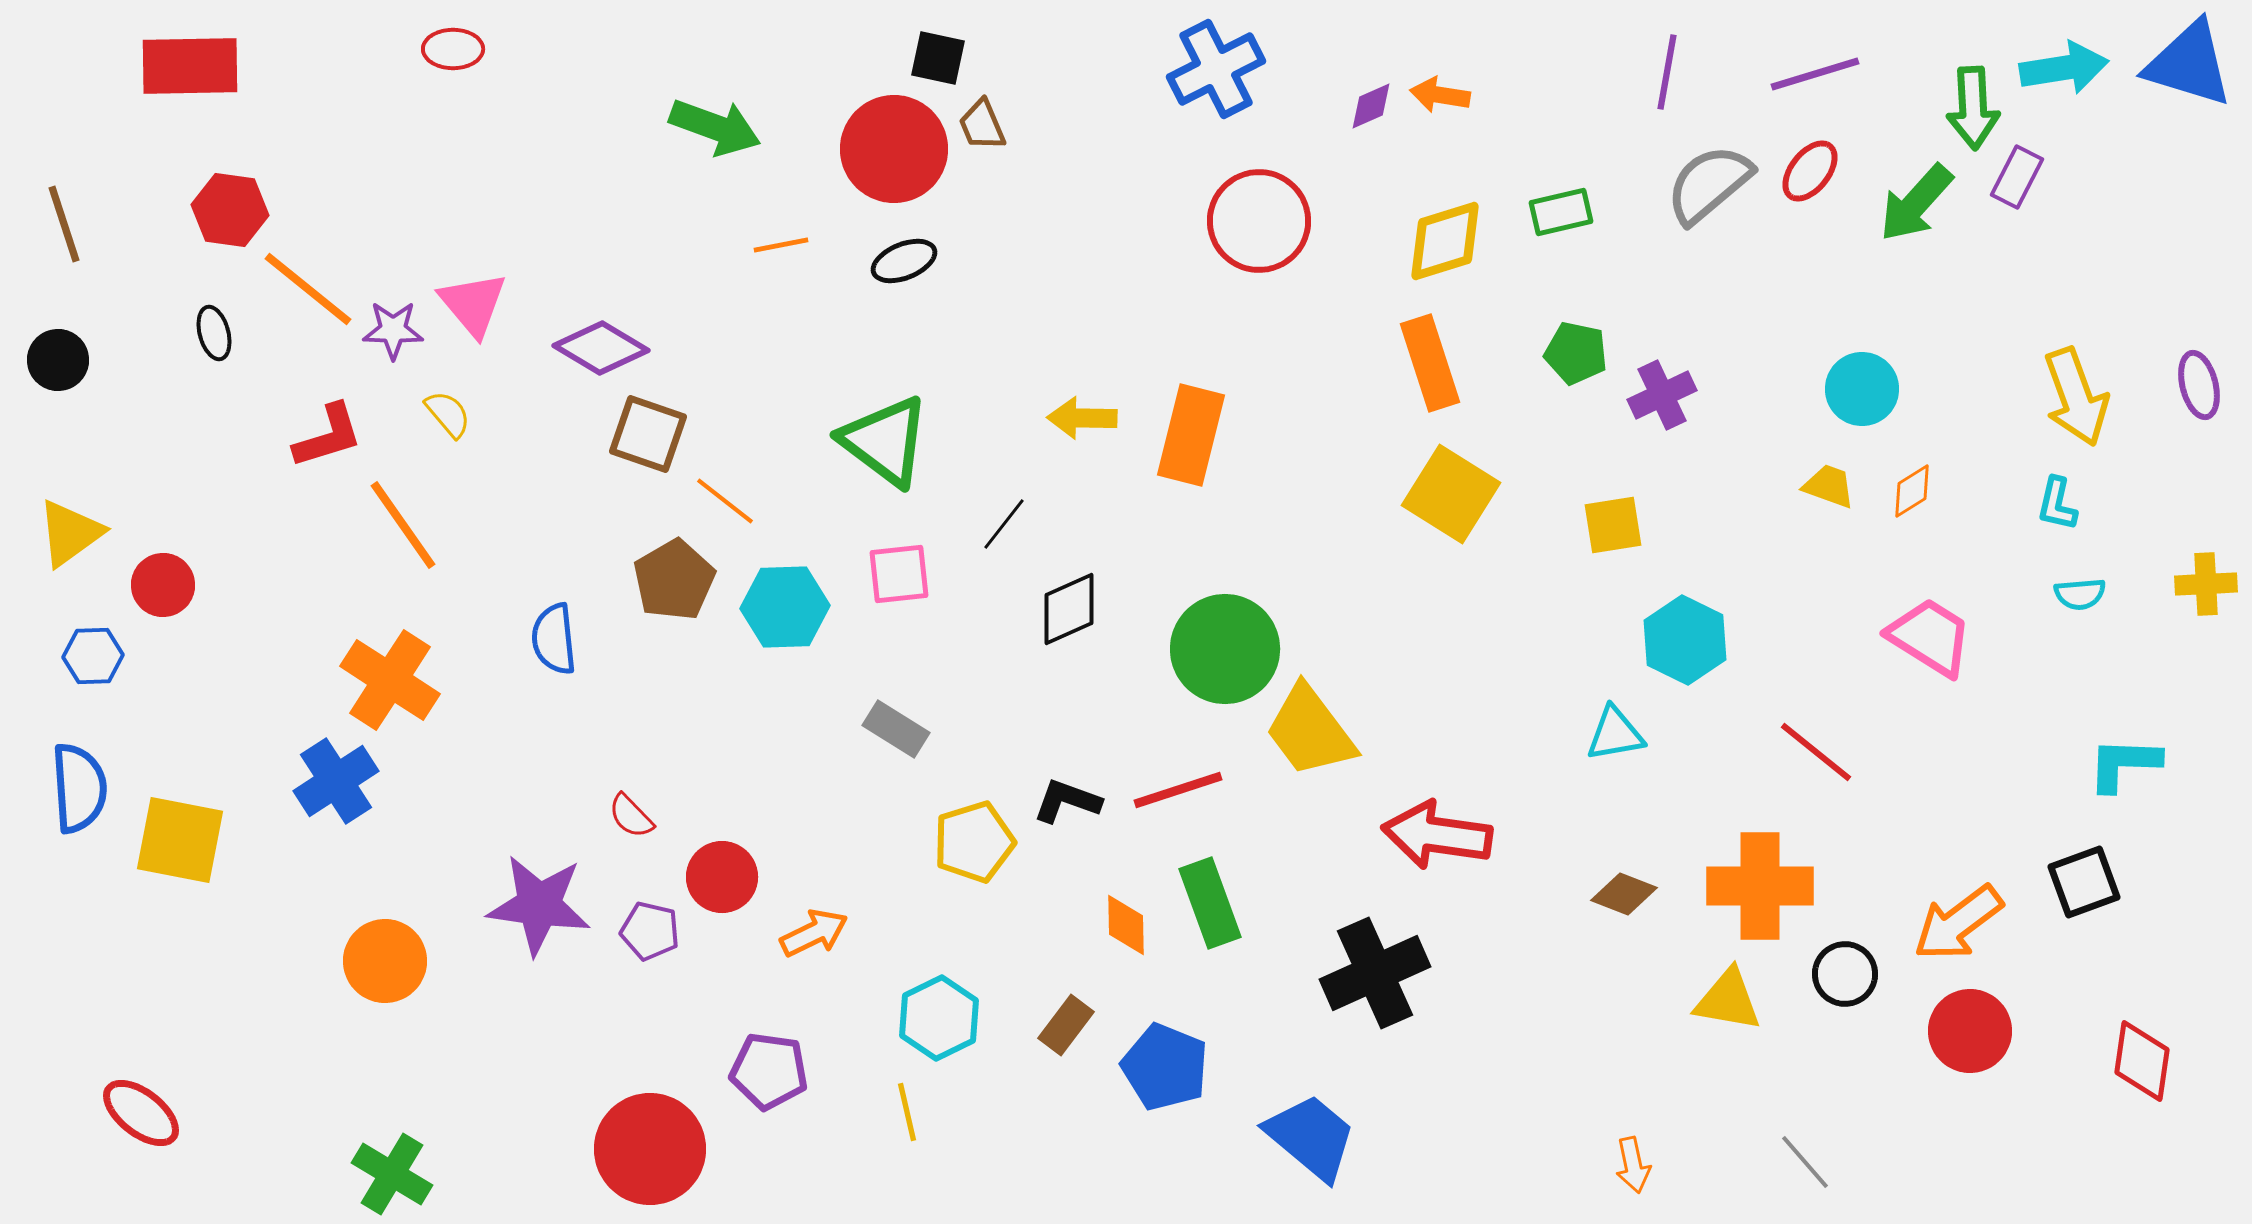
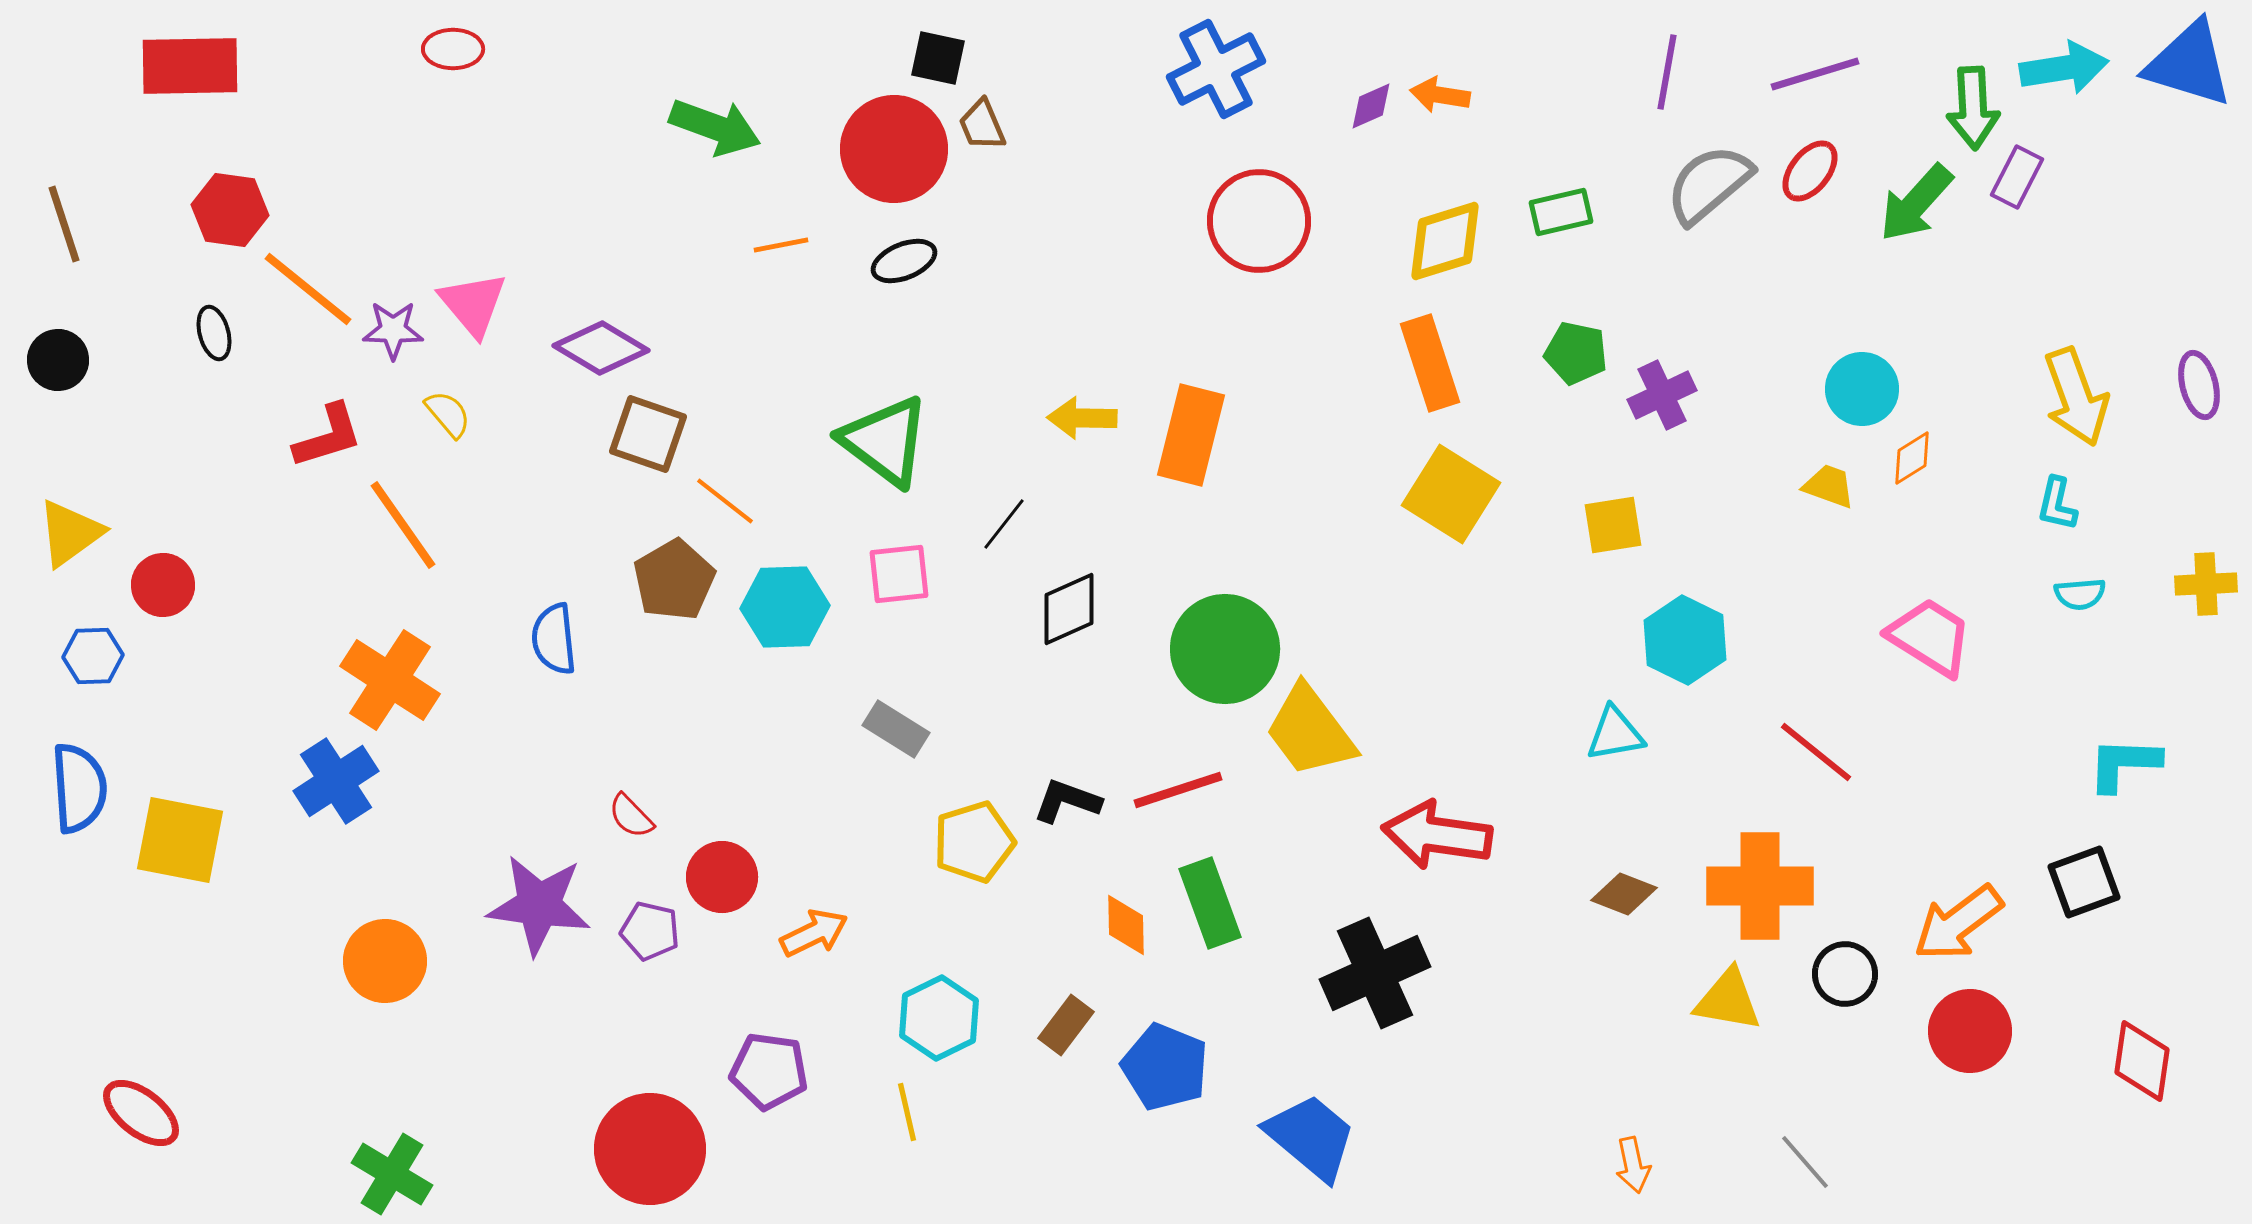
orange diamond at (1912, 491): moved 33 px up
